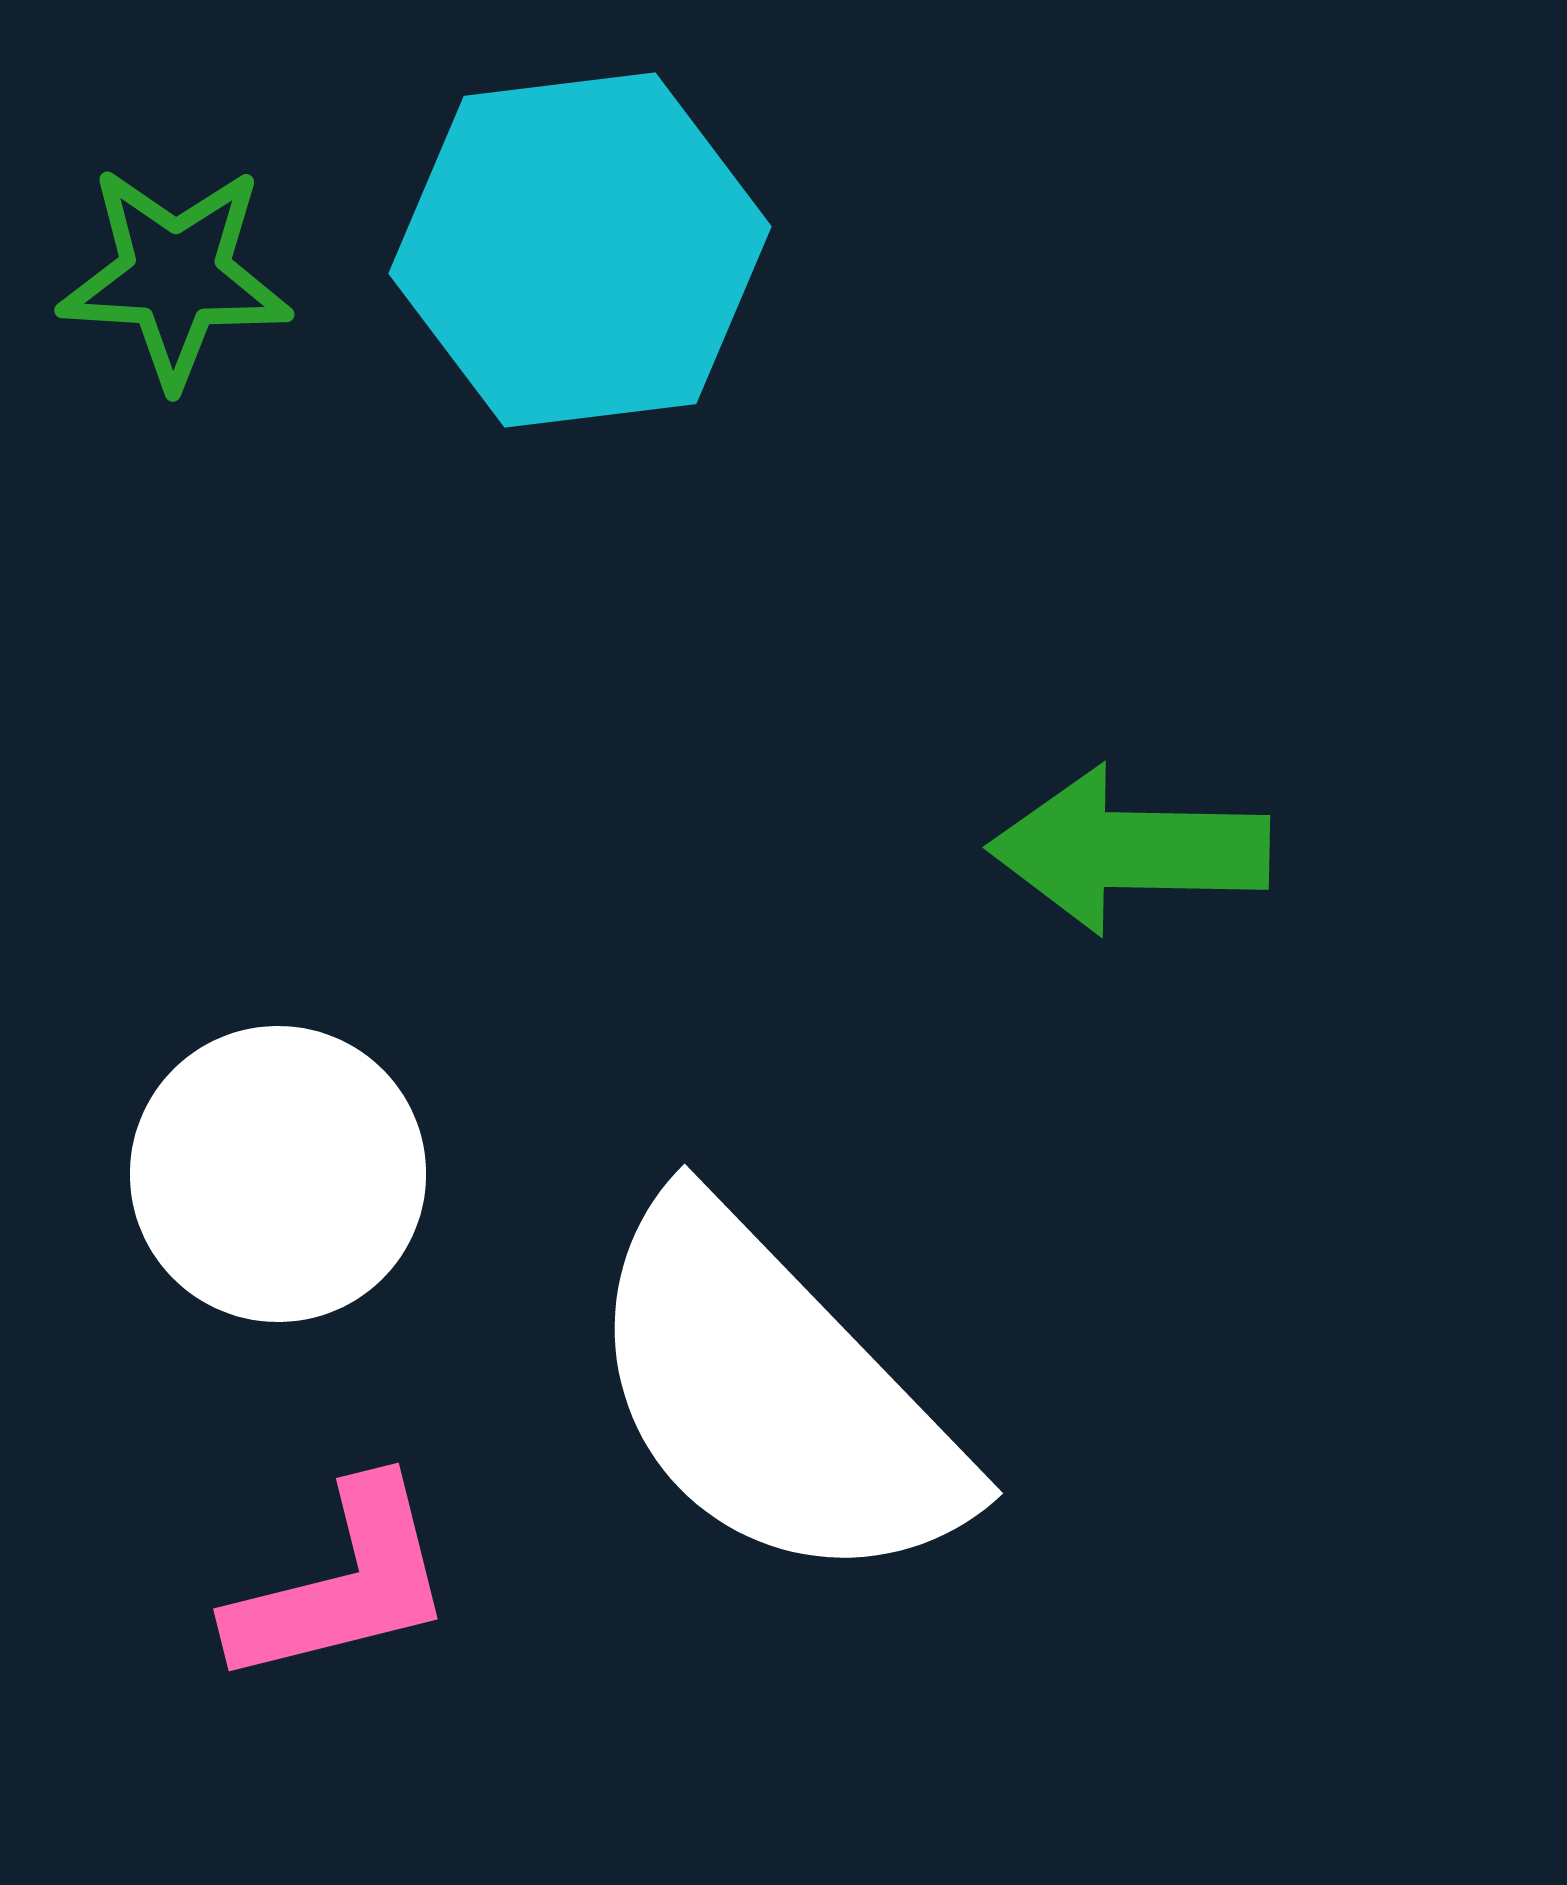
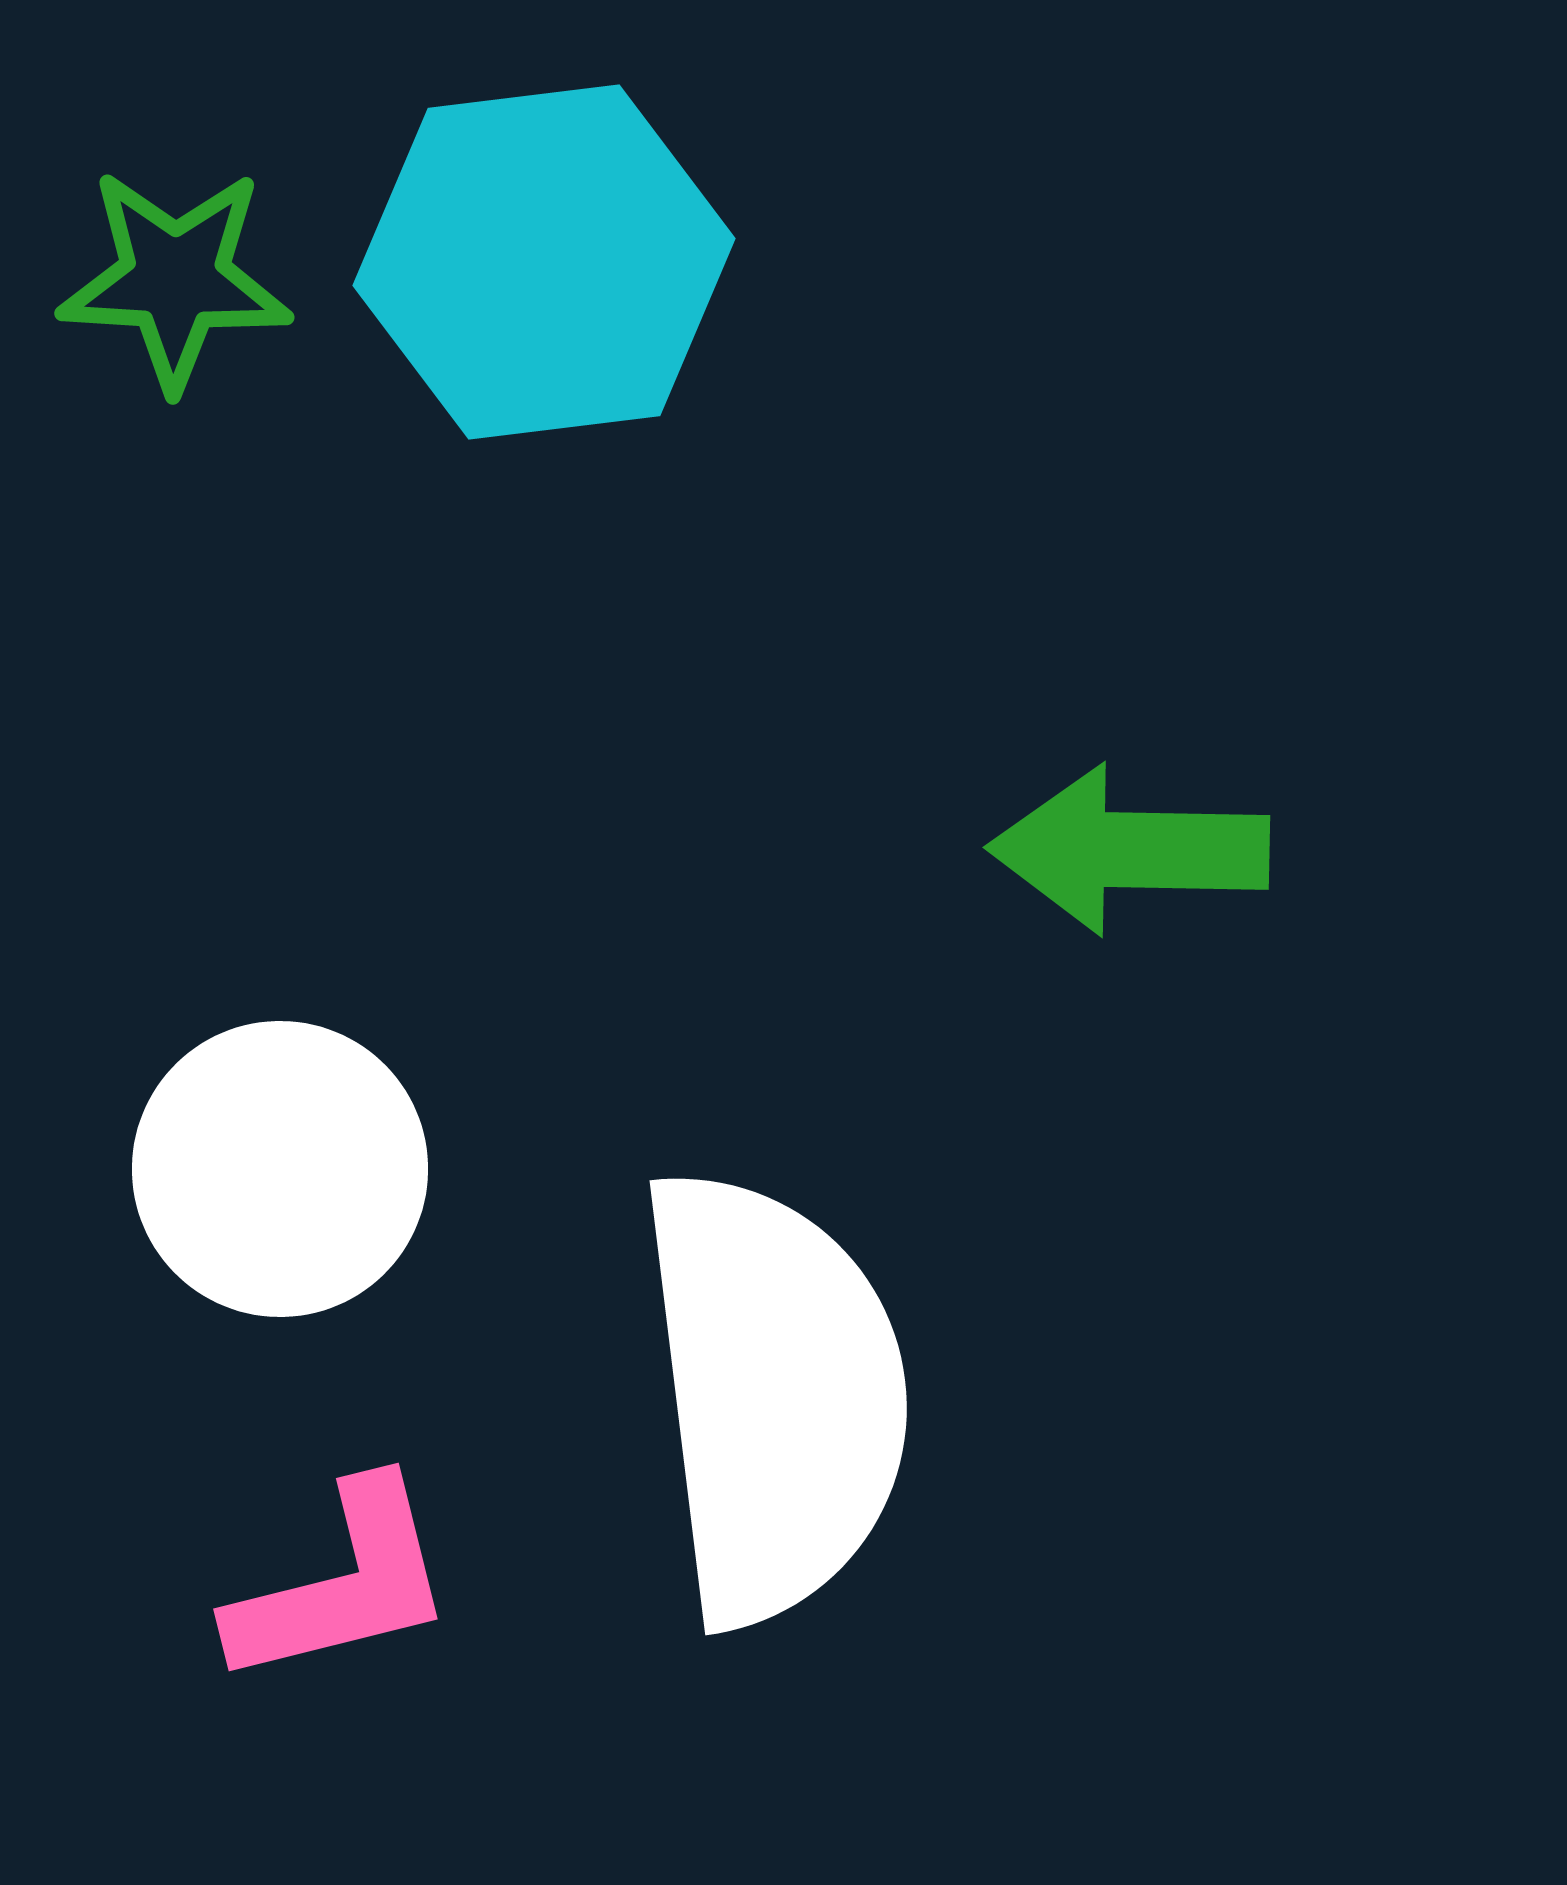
cyan hexagon: moved 36 px left, 12 px down
green star: moved 3 px down
white circle: moved 2 px right, 5 px up
white semicircle: rotated 143 degrees counterclockwise
